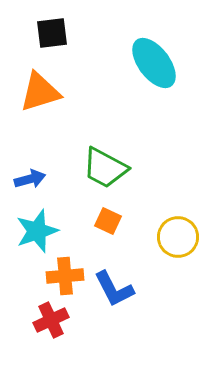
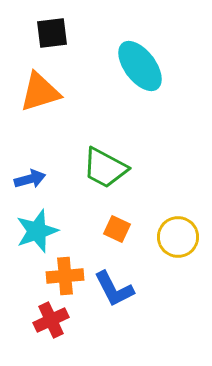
cyan ellipse: moved 14 px left, 3 px down
orange square: moved 9 px right, 8 px down
